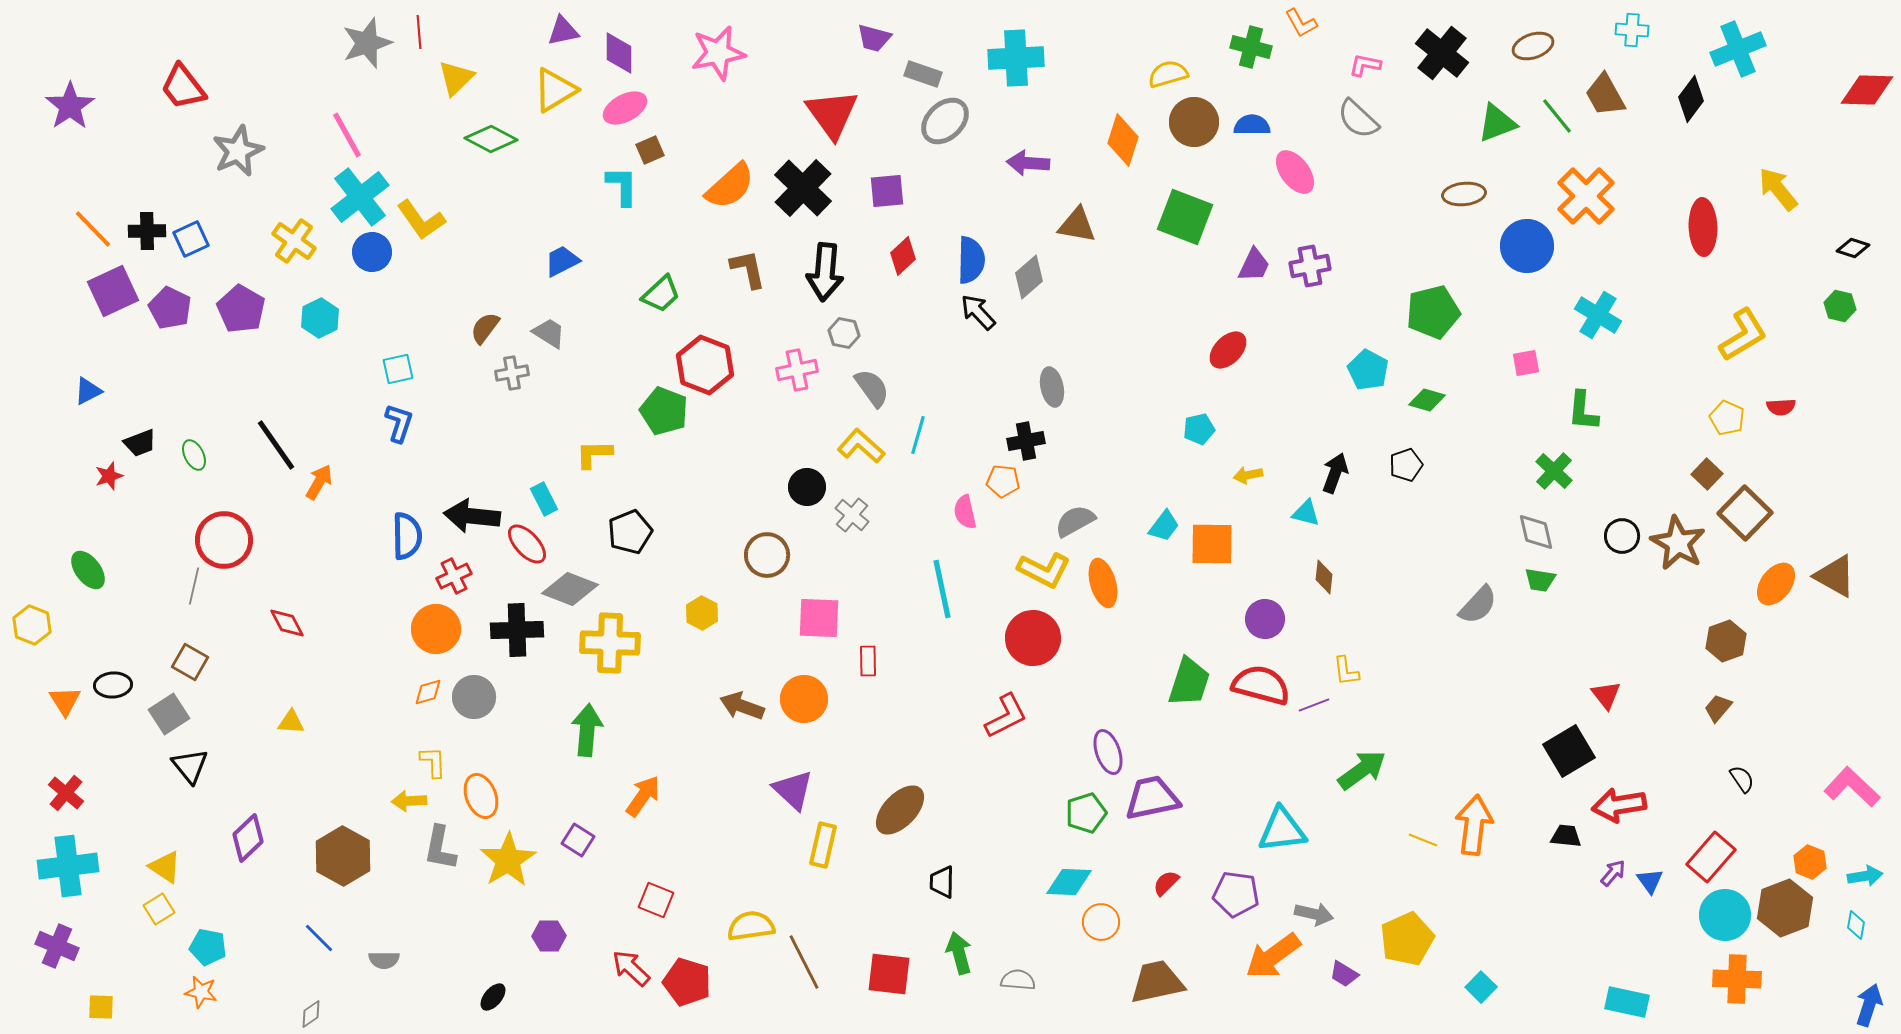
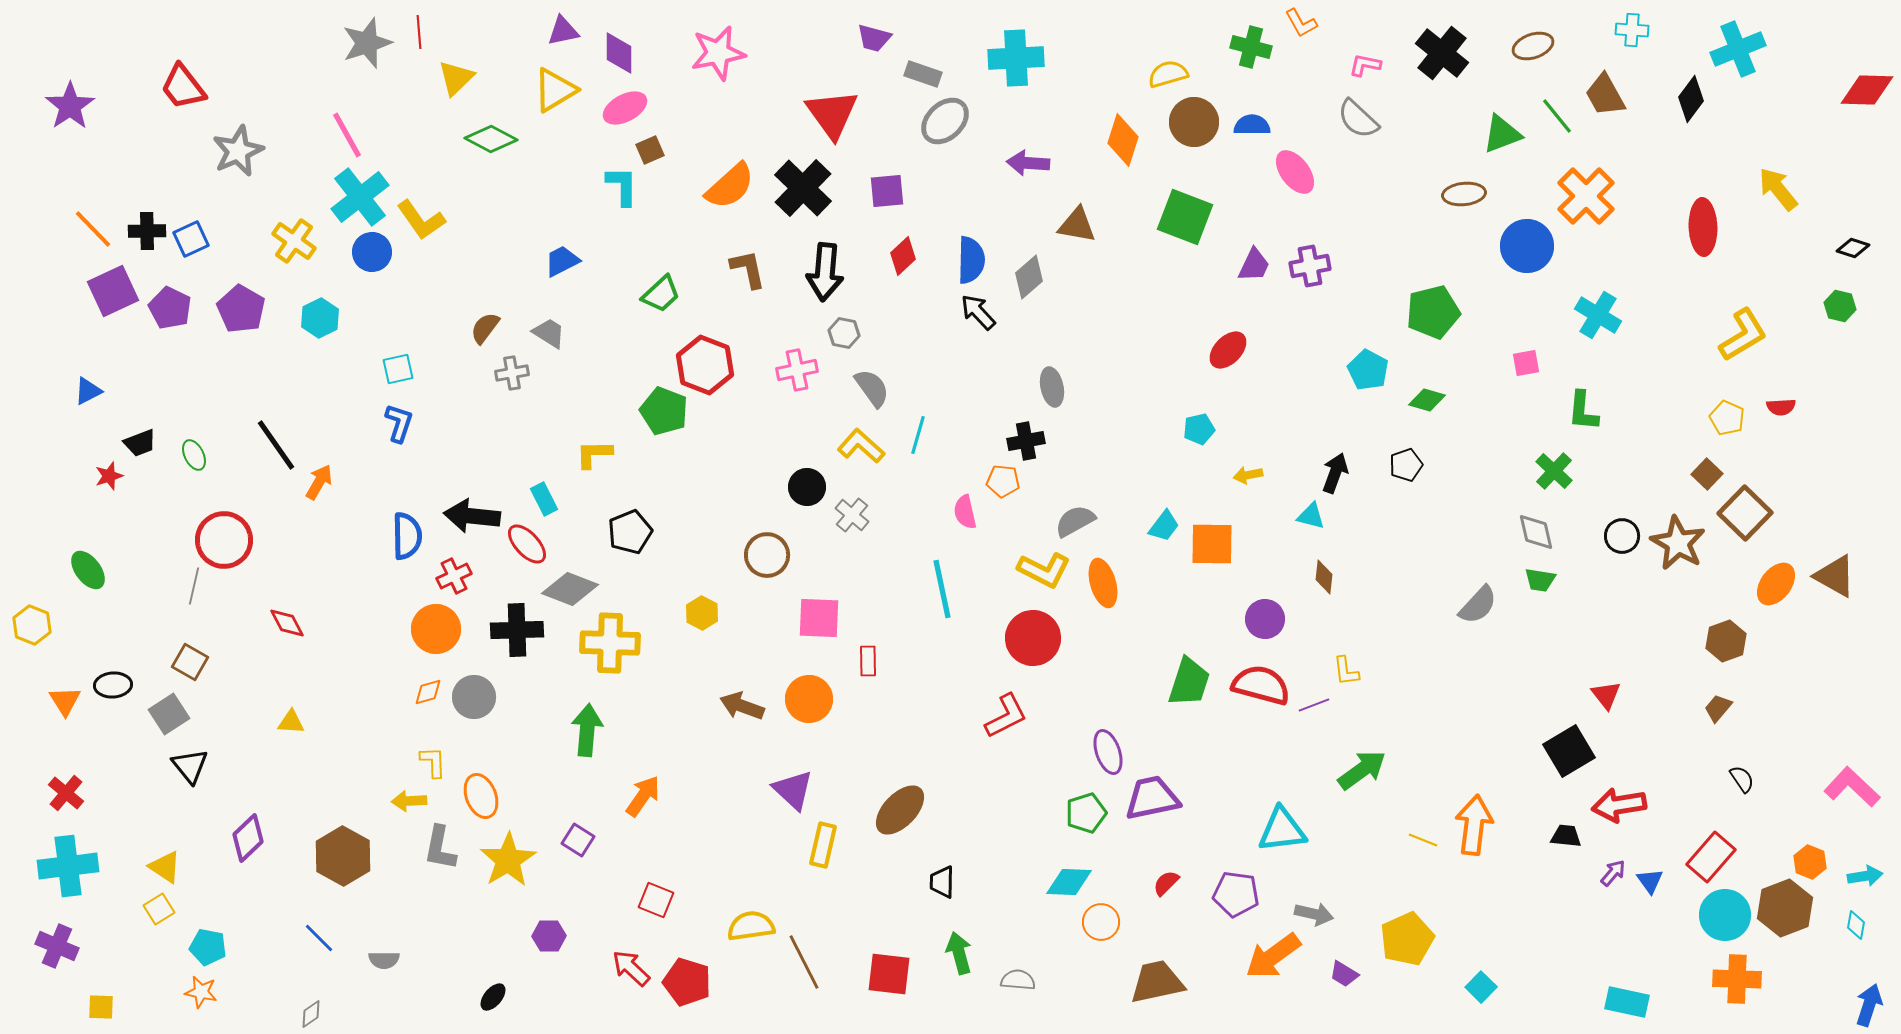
green triangle at (1497, 123): moved 5 px right, 11 px down
cyan triangle at (1306, 513): moved 5 px right, 3 px down
orange circle at (804, 699): moved 5 px right
